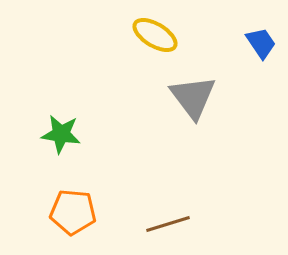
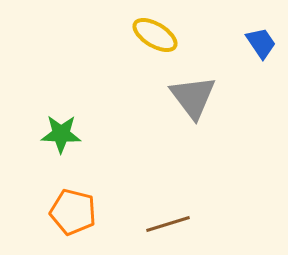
green star: rotated 6 degrees counterclockwise
orange pentagon: rotated 9 degrees clockwise
